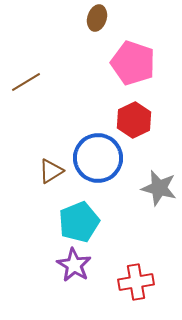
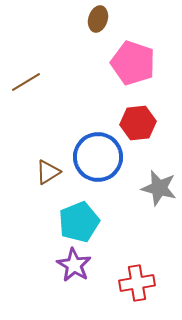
brown ellipse: moved 1 px right, 1 px down
red hexagon: moved 4 px right, 3 px down; rotated 20 degrees clockwise
blue circle: moved 1 px up
brown triangle: moved 3 px left, 1 px down
red cross: moved 1 px right, 1 px down
